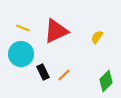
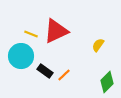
yellow line: moved 8 px right, 6 px down
yellow semicircle: moved 1 px right, 8 px down
cyan circle: moved 2 px down
black rectangle: moved 2 px right, 1 px up; rotated 28 degrees counterclockwise
green diamond: moved 1 px right, 1 px down
